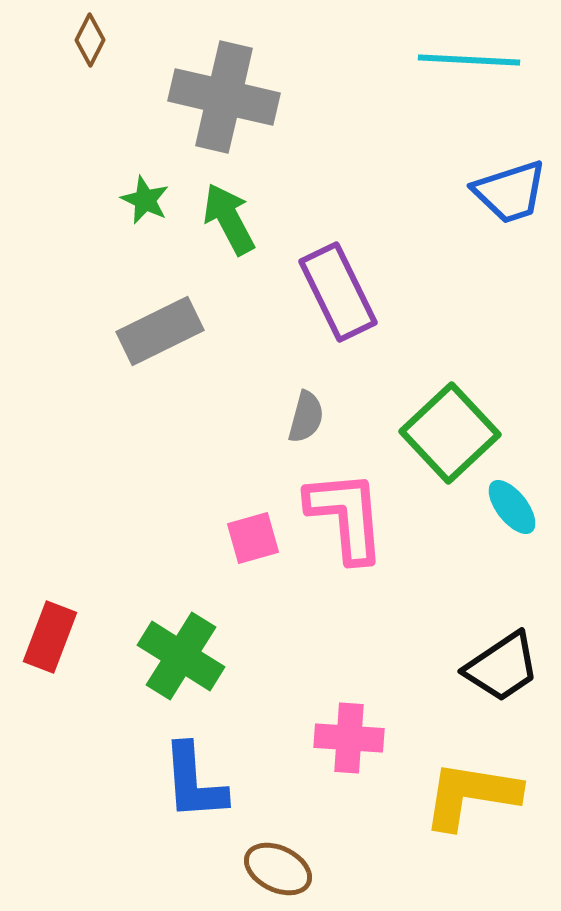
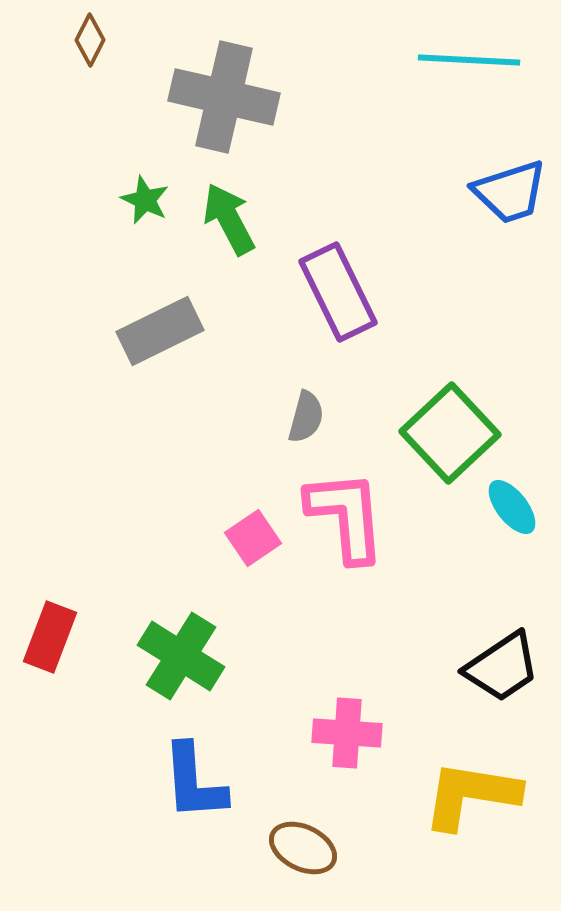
pink square: rotated 18 degrees counterclockwise
pink cross: moved 2 px left, 5 px up
brown ellipse: moved 25 px right, 21 px up
